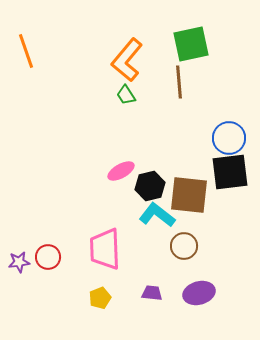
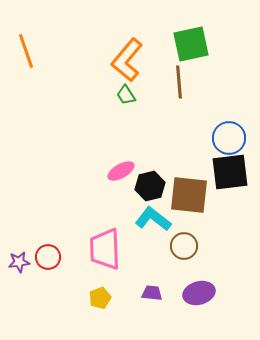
cyan L-shape: moved 4 px left, 4 px down
